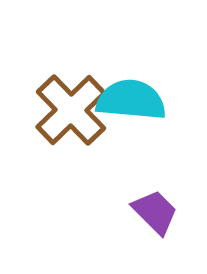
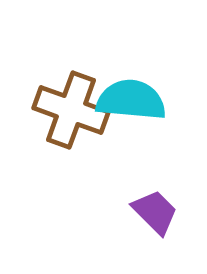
brown cross: rotated 26 degrees counterclockwise
